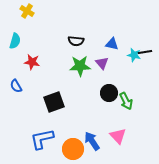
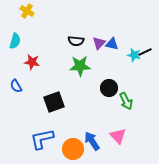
black line: rotated 16 degrees counterclockwise
purple triangle: moved 3 px left, 20 px up; rotated 24 degrees clockwise
black circle: moved 5 px up
